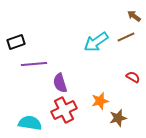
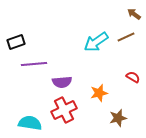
brown arrow: moved 2 px up
purple semicircle: moved 2 px right, 1 px up; rotated 78 degrees counterclockwise
orange star: moved 1 px left, 8 px up
